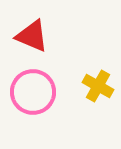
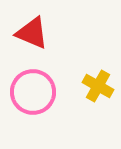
red triangle: moved 3 px up
